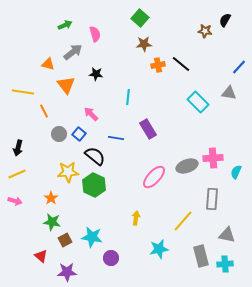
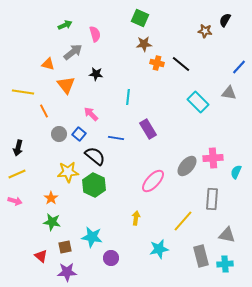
green square at (140, 18): rotated 18 degrees counterclockwise
orange cross at (158, 65): moved 1 px left, 2 px up; rotated 24 degrees clockwise
gray ellipse at (187, 166): rotated 30 degrees counterclockwise
pink ellipse at (154, 177): moved 1 px left, 4 px down
brown square at (65, 240): moved 7 px down; rotated 16 degrees clockwise
